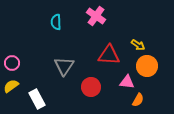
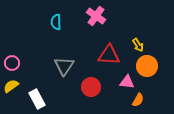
yellow arrow: rotated 24 degrees clockwise
